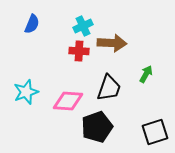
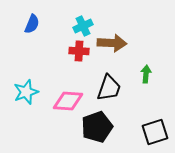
green arrow: rotated 24 degrees counterclockwise
